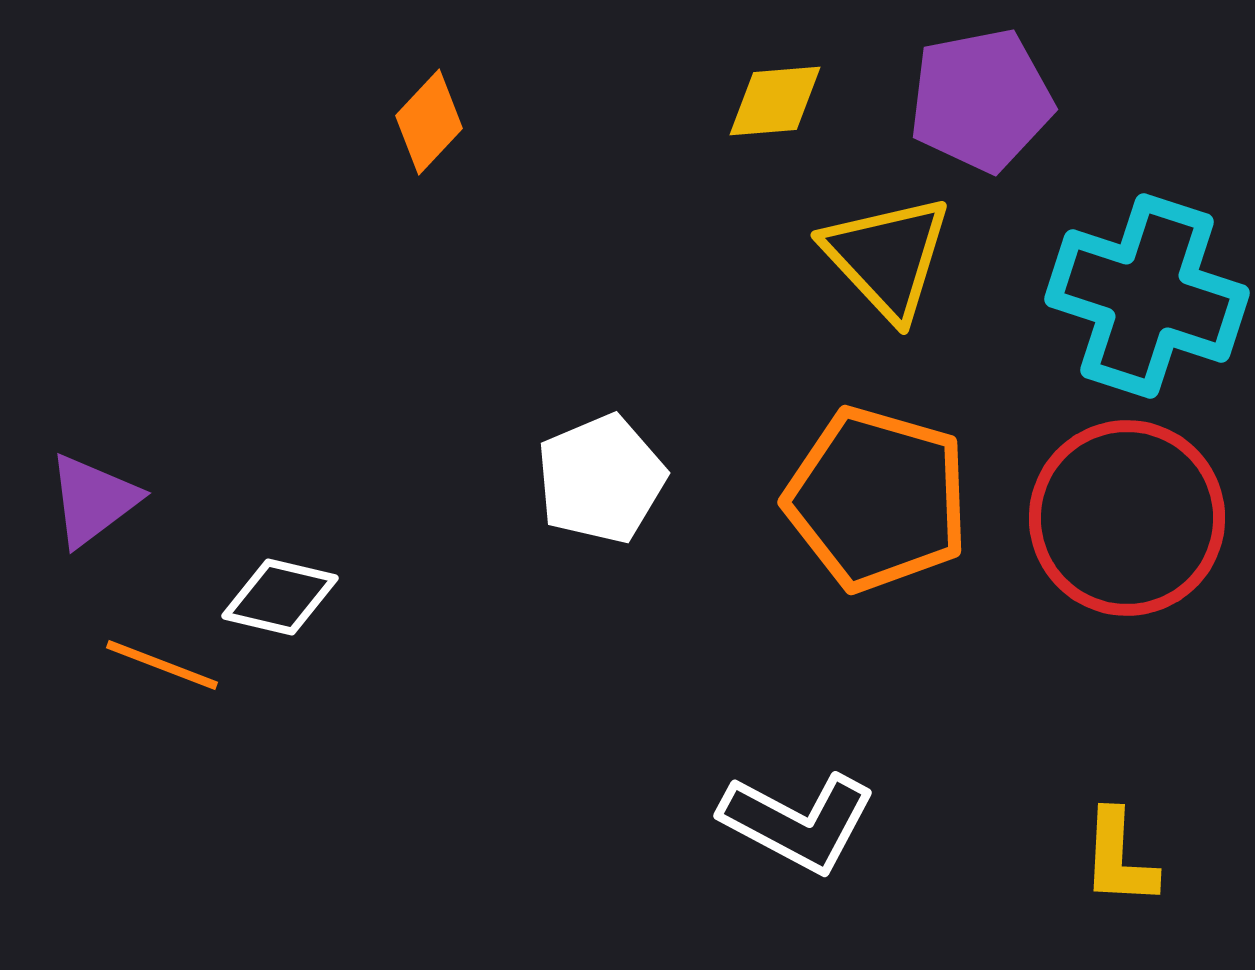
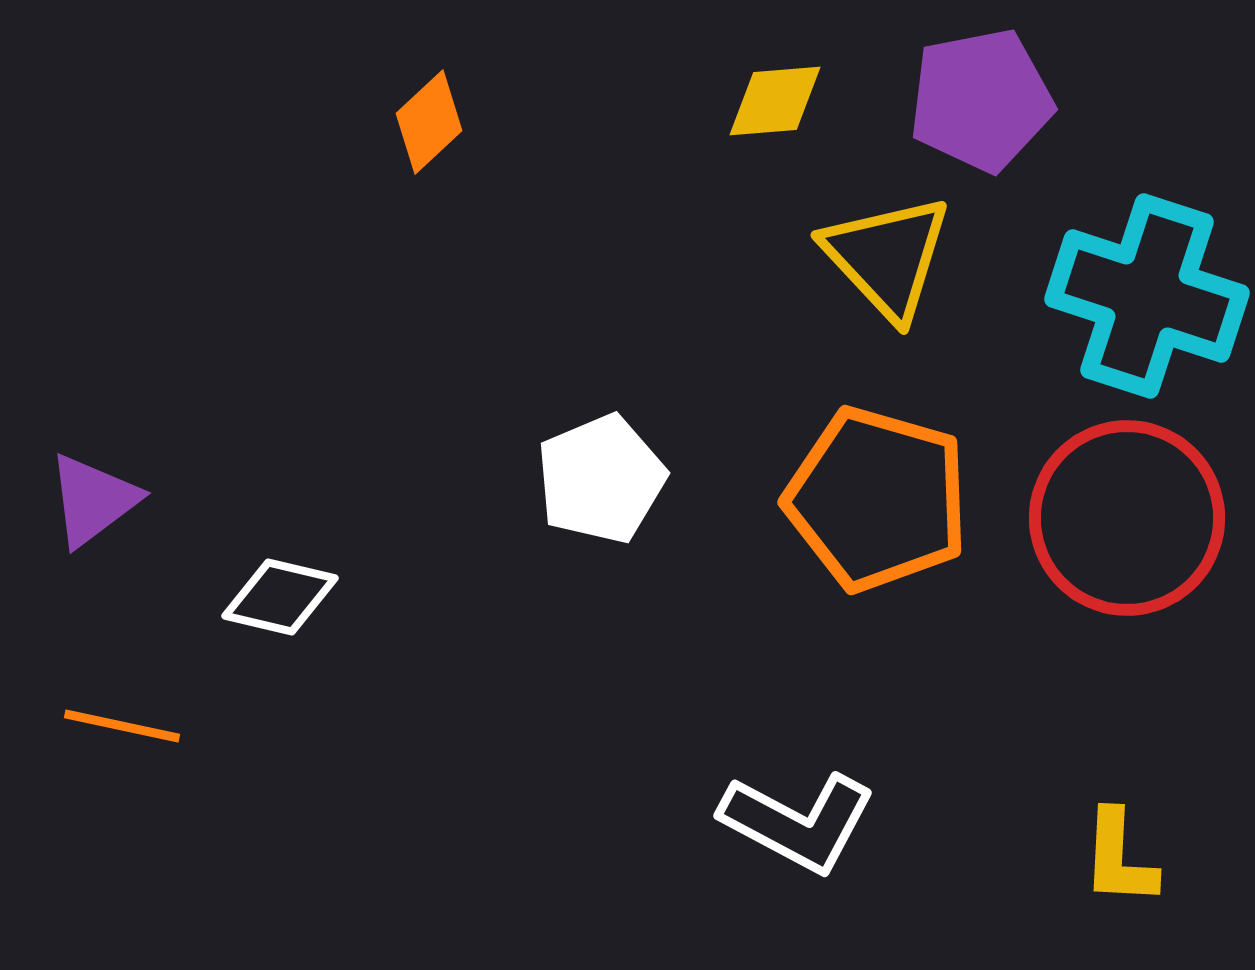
orange diamond: rotated 4 degrees clockwise
orange line: moved 40 px left, 61 px down; rotated 9 degrees counterclockwise
